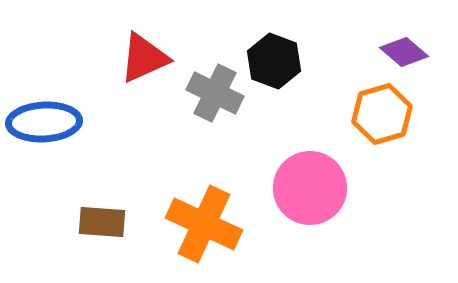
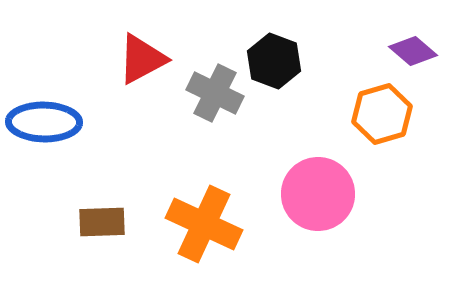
purple diamond: moved 9 px right, 1 px up
red triangle: moved 2 px left, 1 px down; rotated 4 degrees counterclockwise
blue ellipse: rotated 4 degrees clockwise
pink circle: moved 8 px right, 6 px down
brown rectangle: rotated 6 degrees counterclockwise
